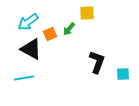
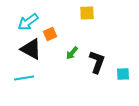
green arrow: moved 3 px right, 24 px down
